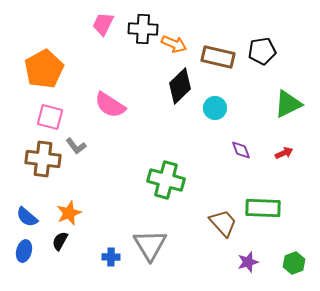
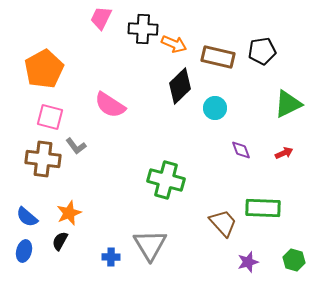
pink trapezoid: moved 2 px left, 6 px up
green hexagon: moved 3 px up; rotated 25 degrees counterclockwise
